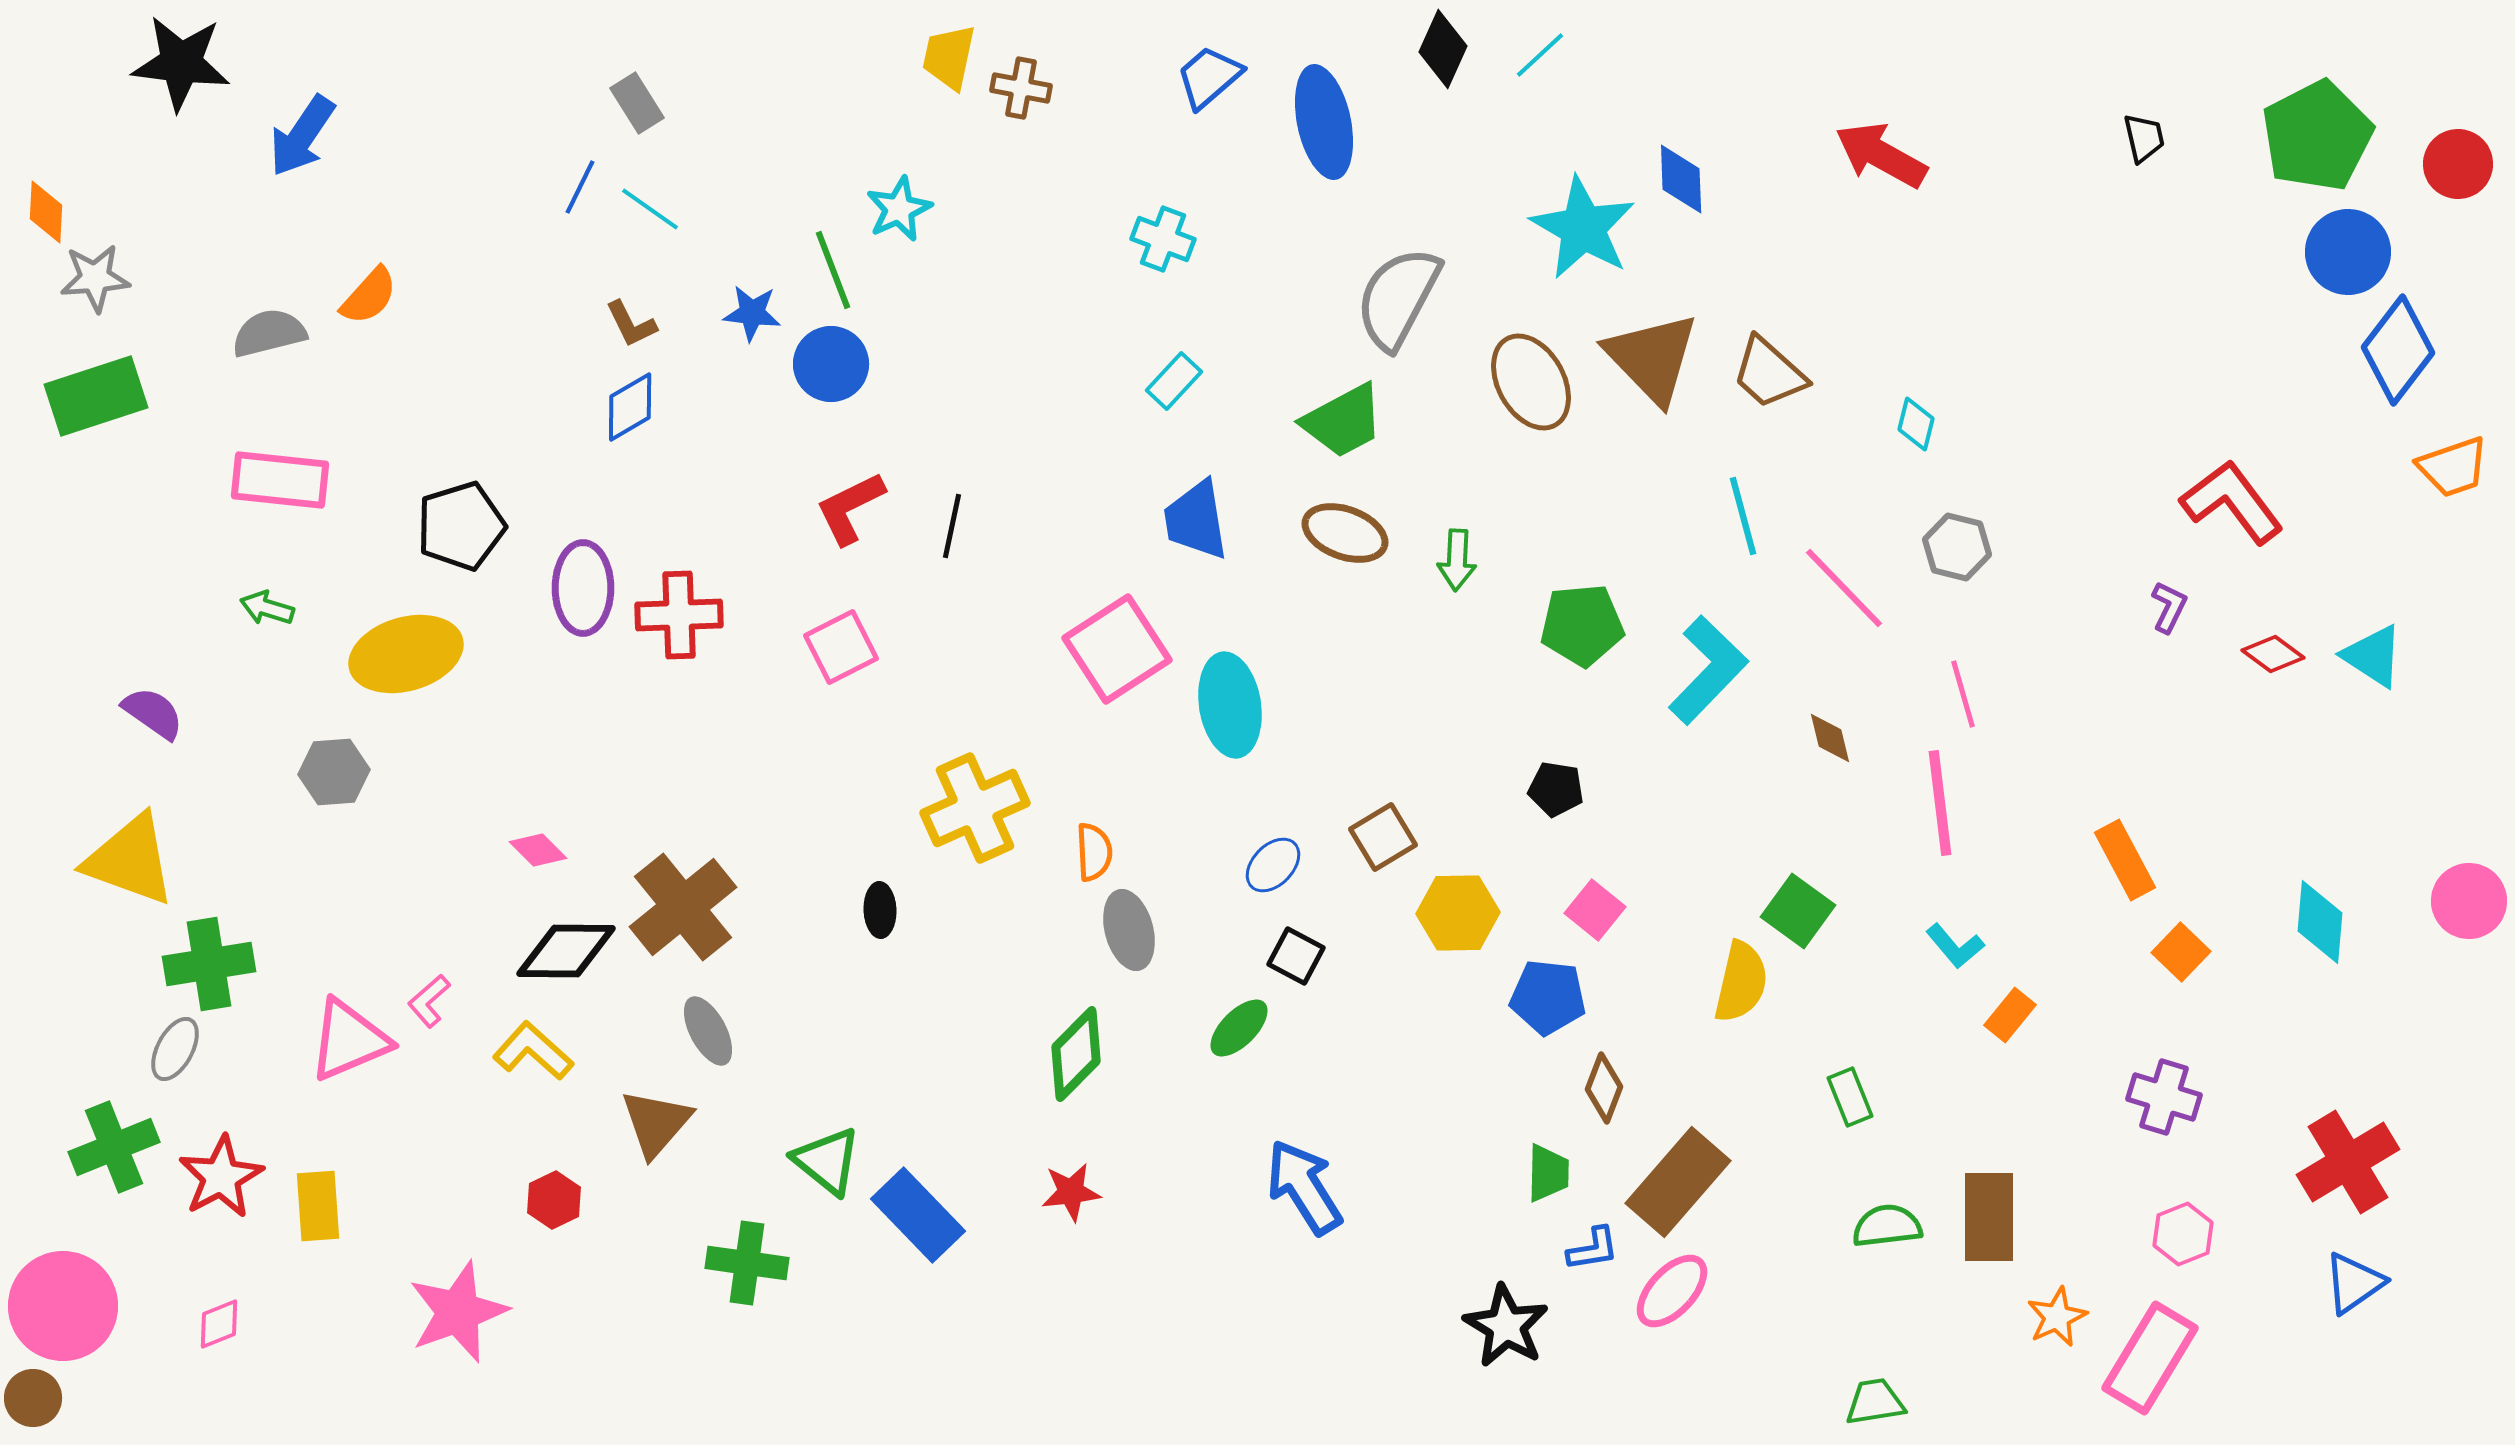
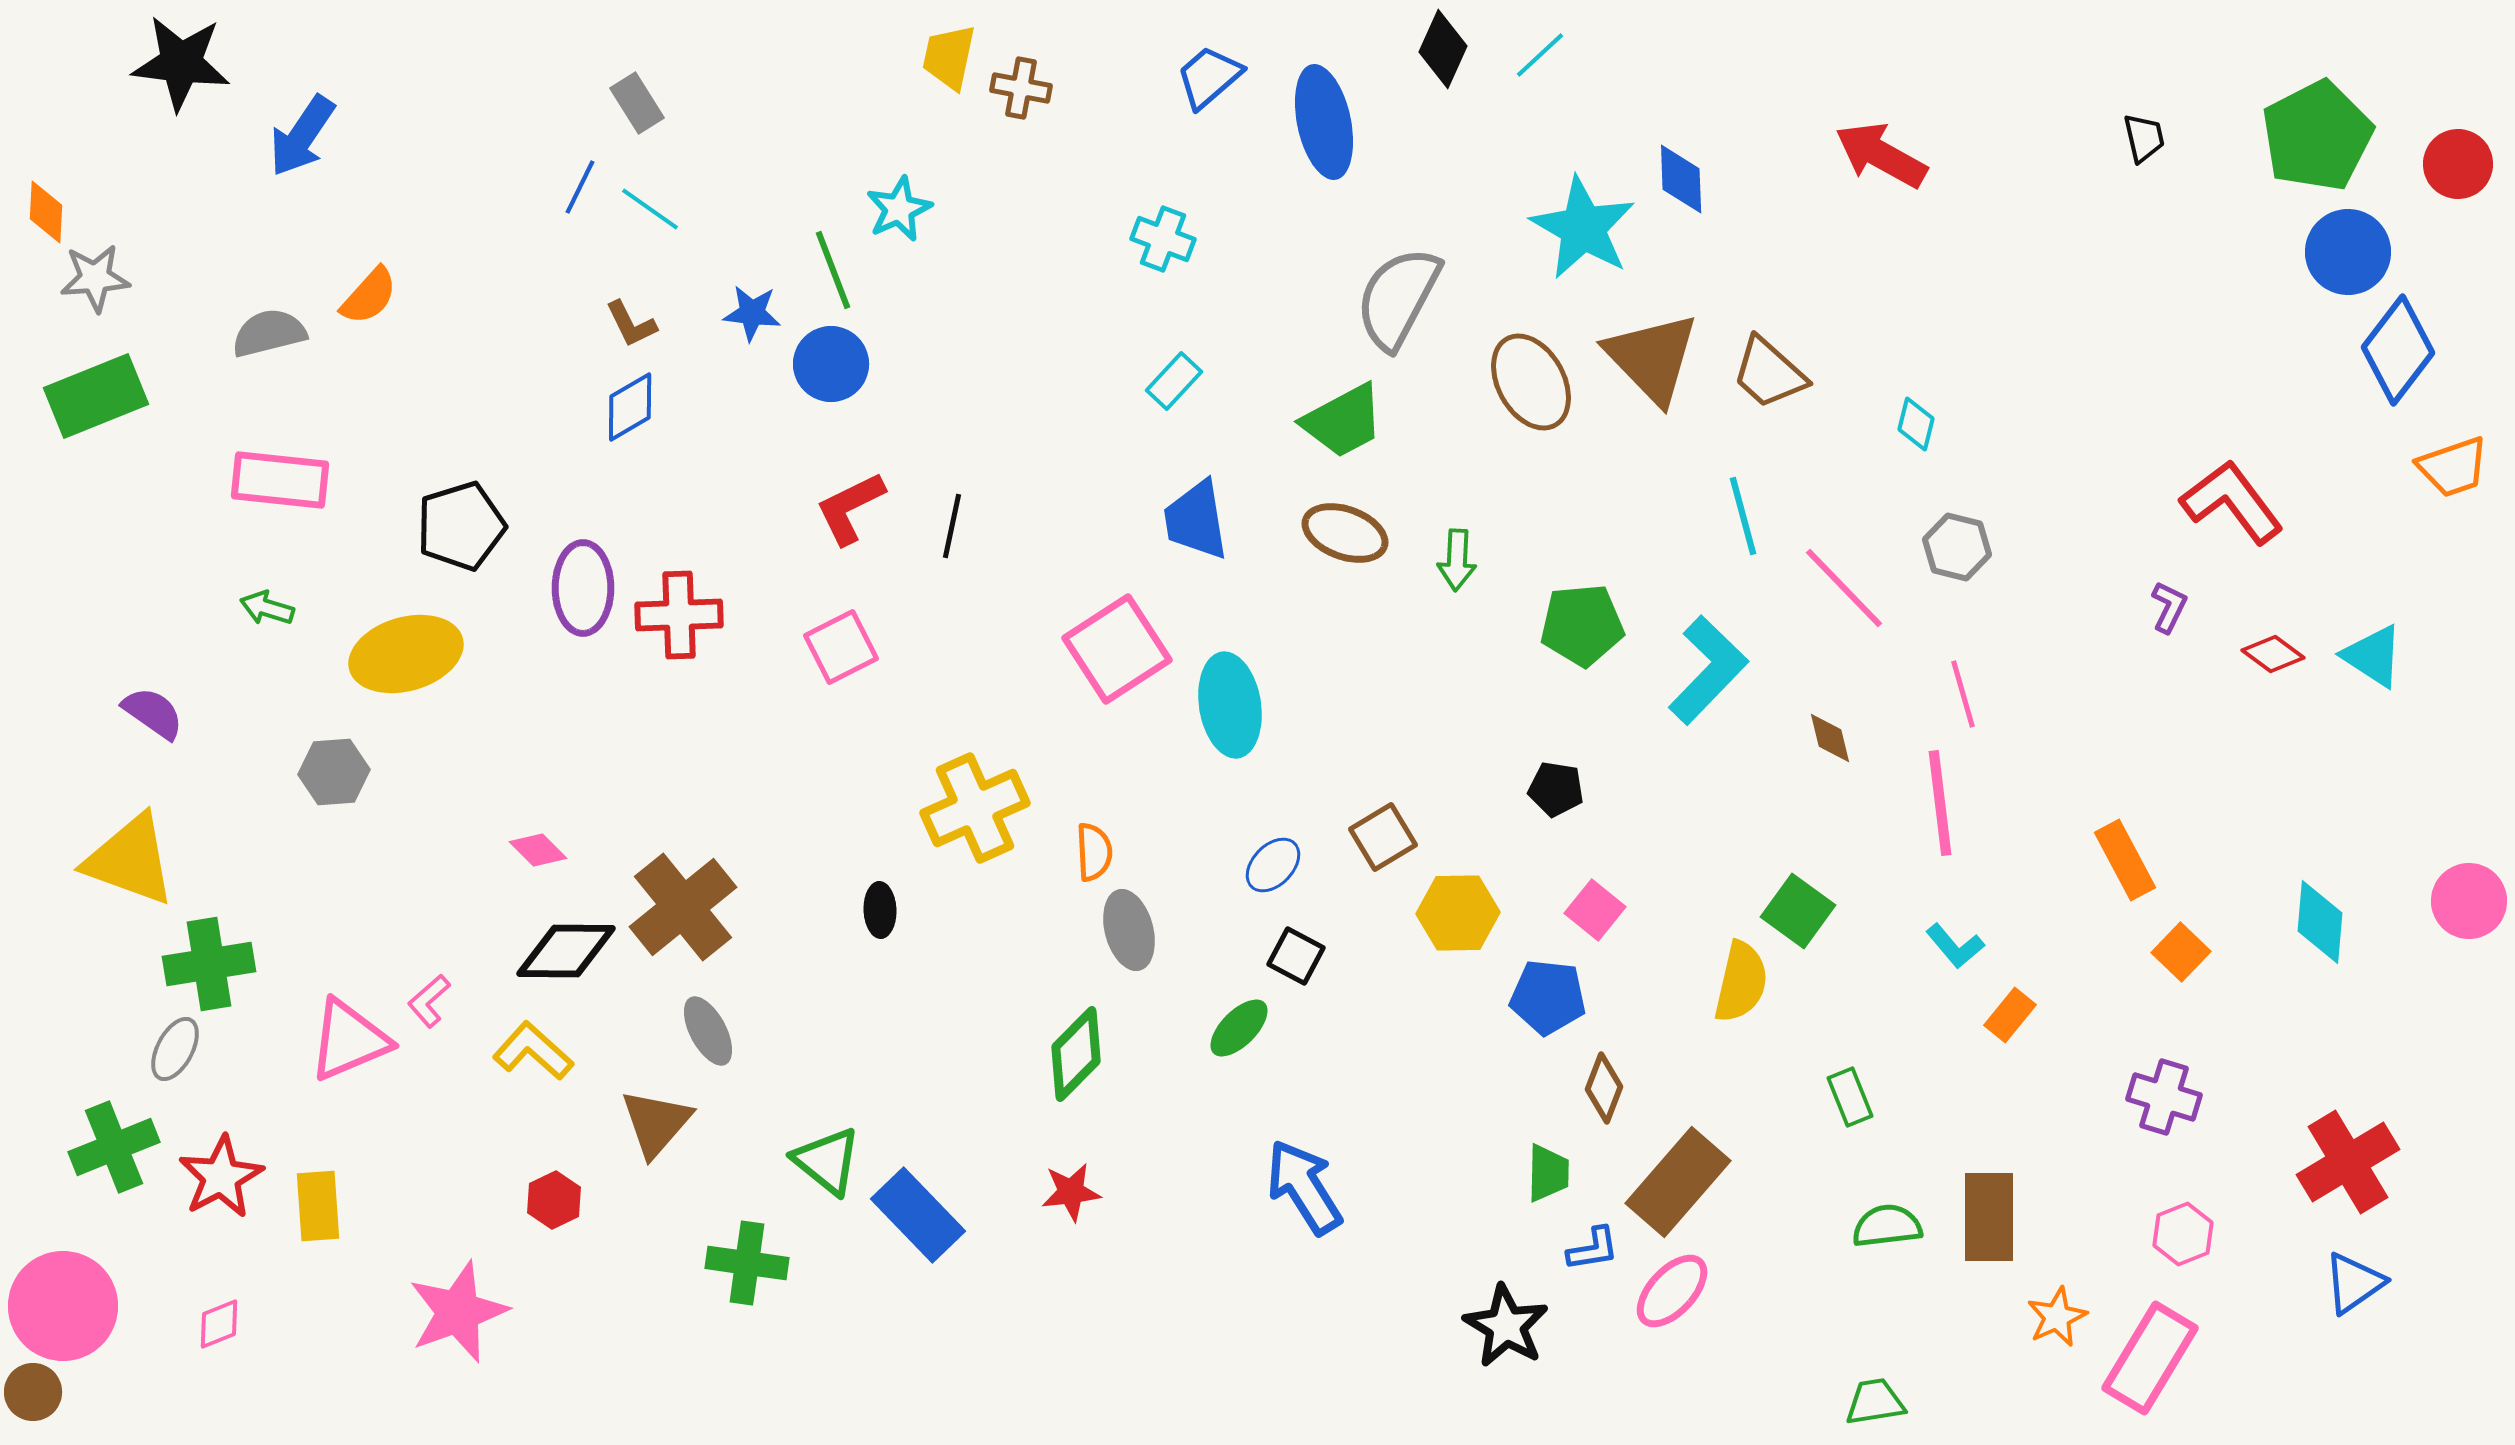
green rectangle at (96, 396): rotated 4 degrees counterclockwise
brown circle at (33, 1398): moved 6 px up
